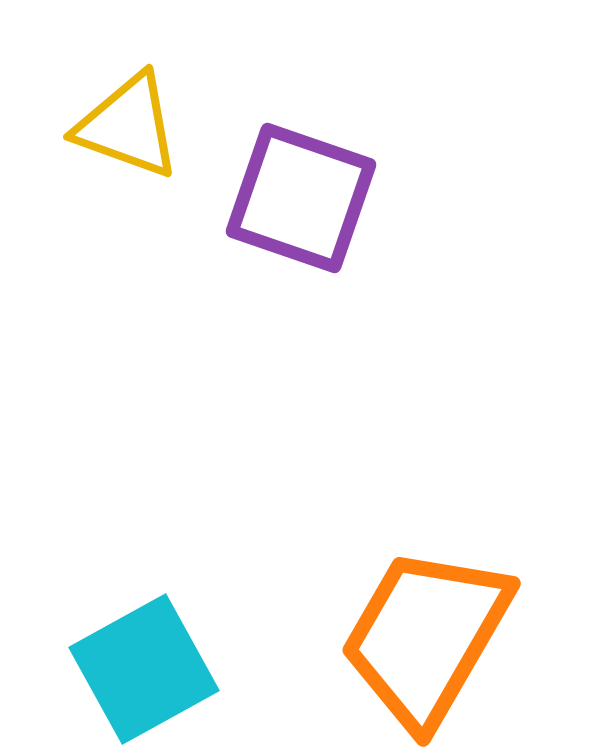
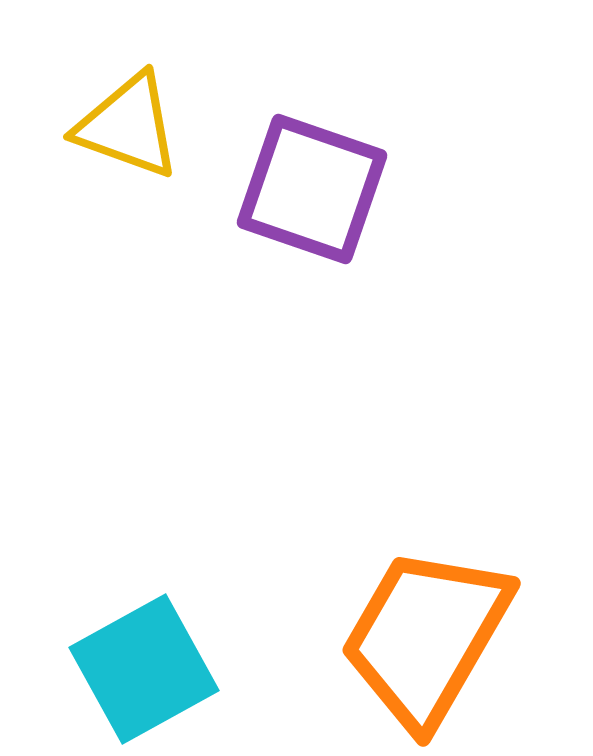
purple square: moved 11 px right, 9 px up
